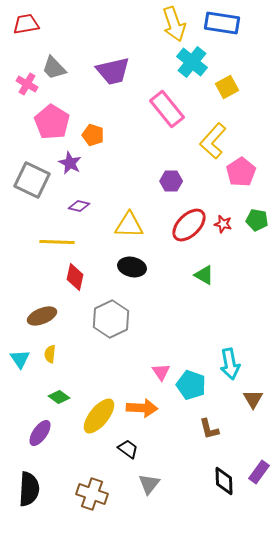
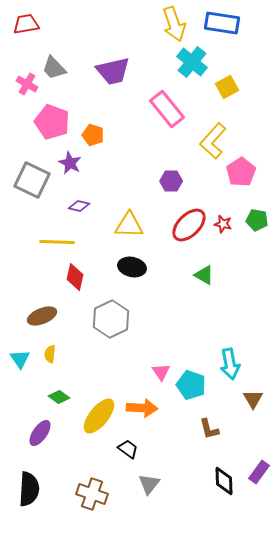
pink pentagon at (52, 122): rotated 12 degrees counterclockwise
